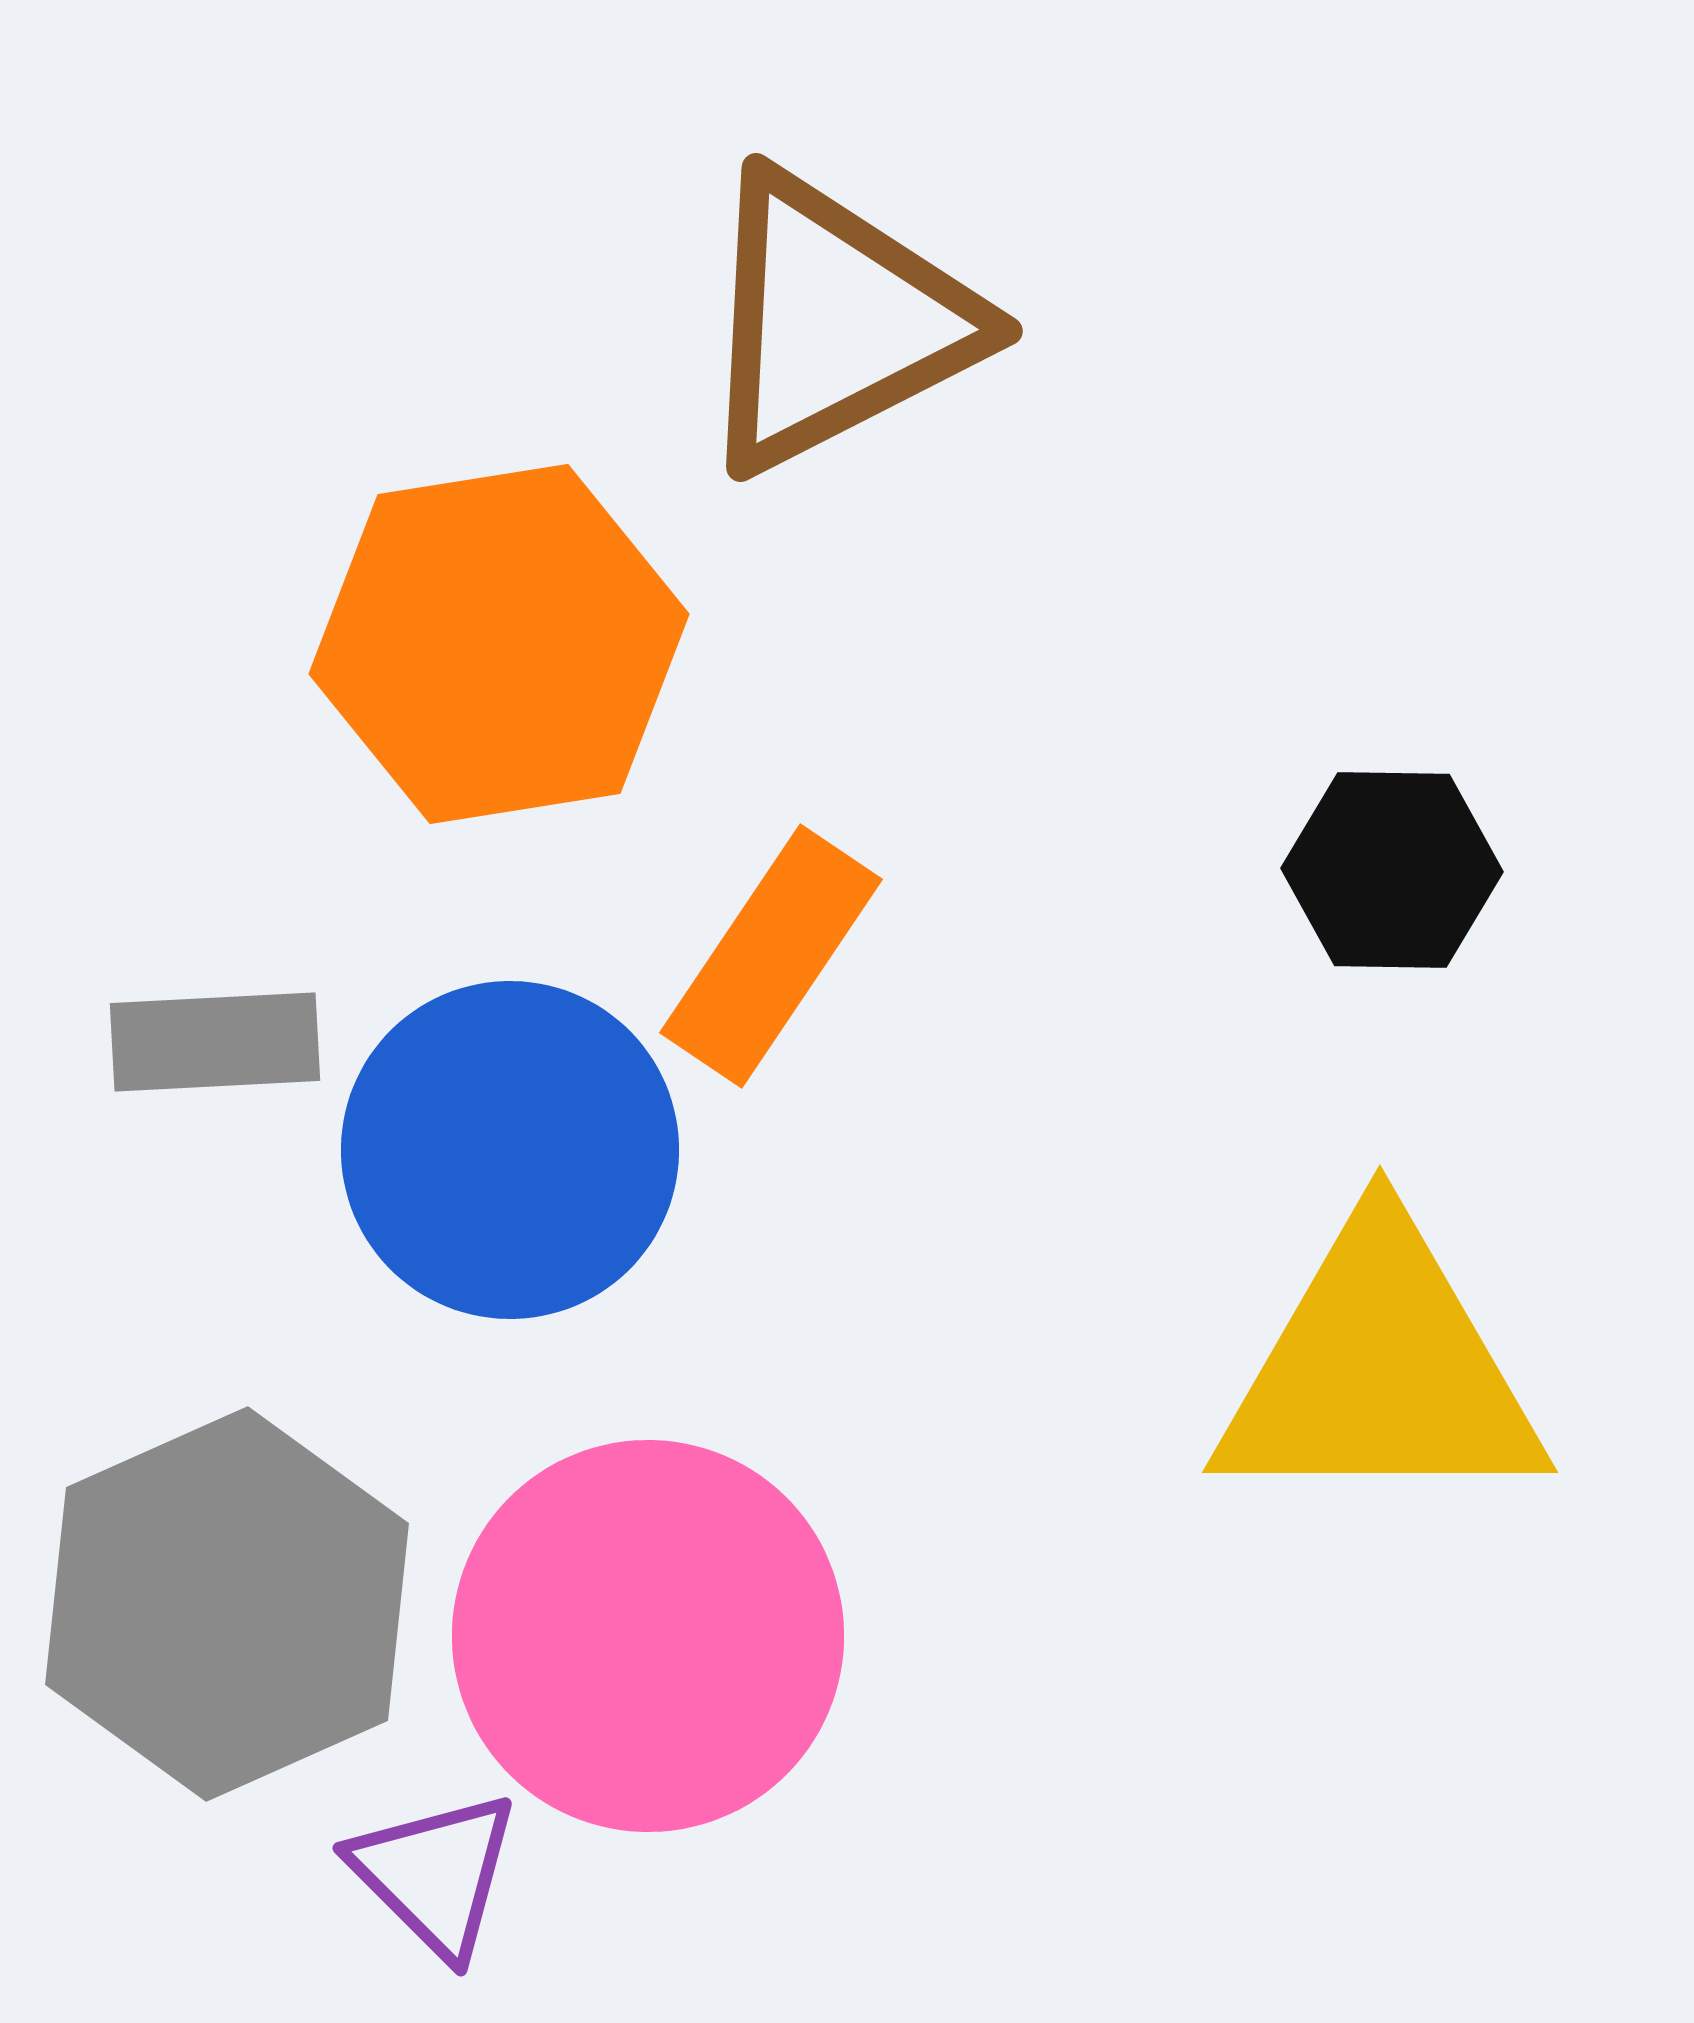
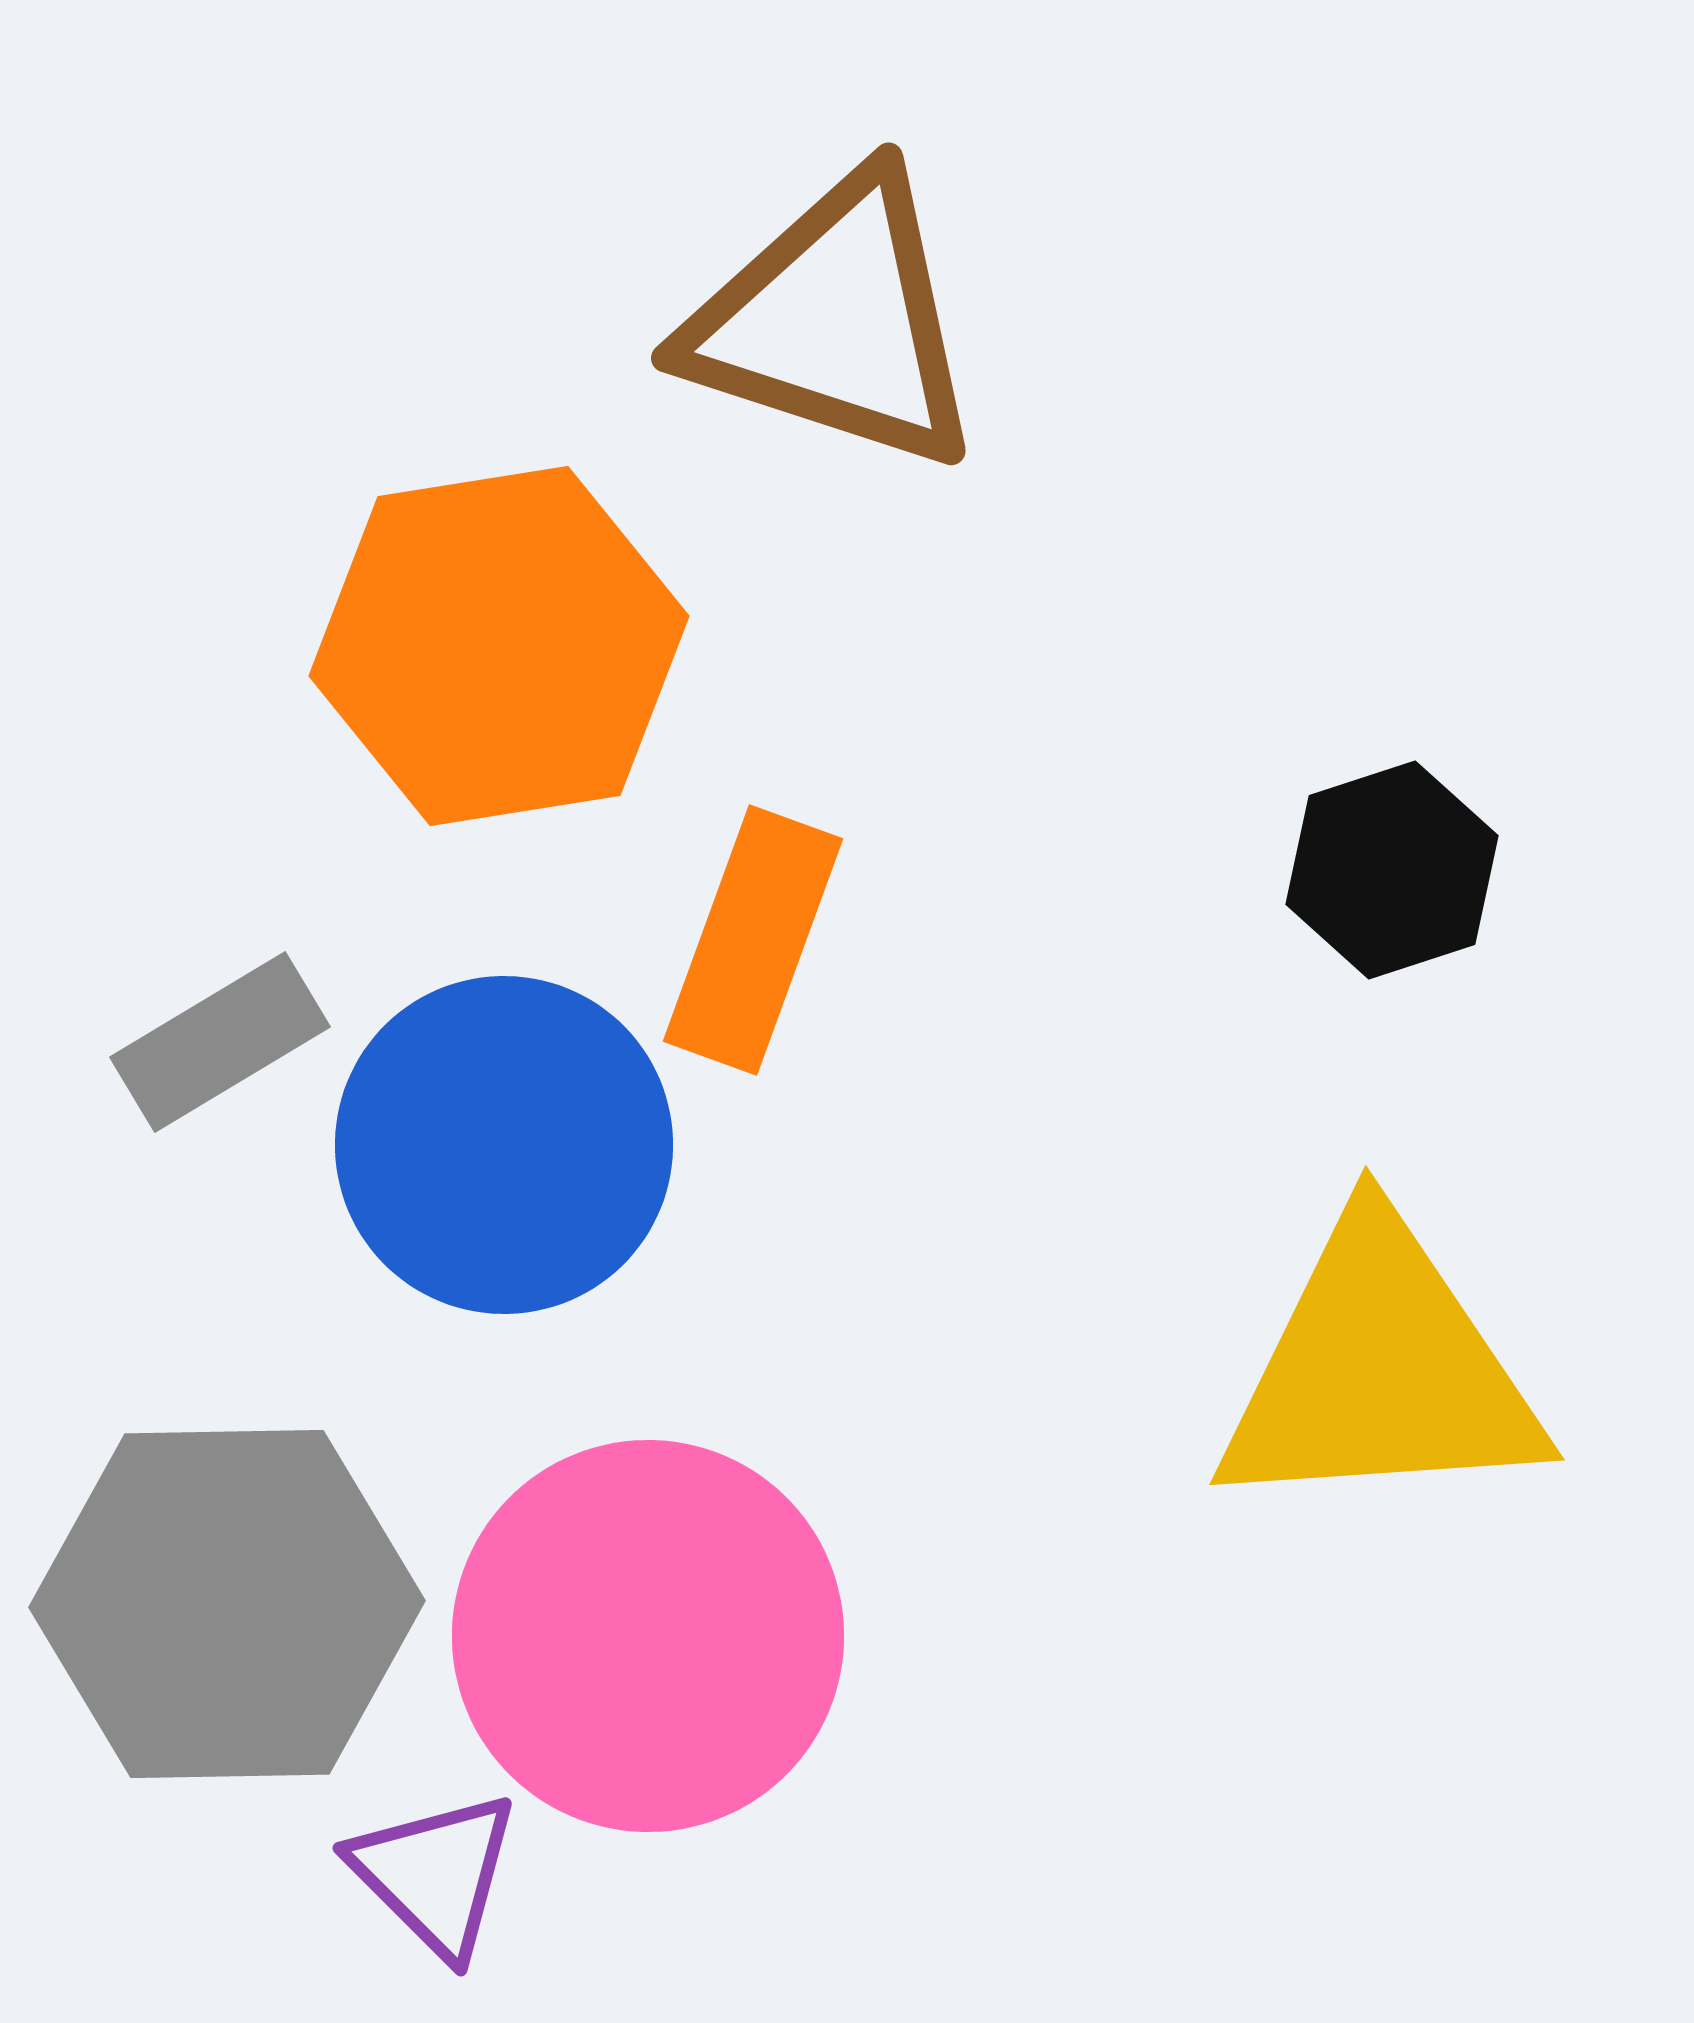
brown triangle: rotated 45 degrees clockwise
orange hexagon: moved 2 px down
black hexagon: rotated 19 degrees counterclockwise
orange rectangle: moved 18 px left, 16 px up; rotated 14 degrees counterclockwise
gray rectangle: moved 5 px right; rotated 28 degrees counterclockwise
blue circle: moved 6 px left, 5 px up
yellow triangle: rotated 4 degrees counterclockwise
gray hexagon: rotated 23 degrees clockwise
